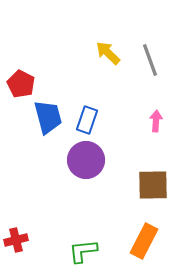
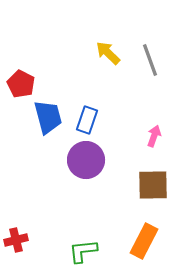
pink arrow: moved 2 px left, 15 px down; rotated 15 degrees clockwise
